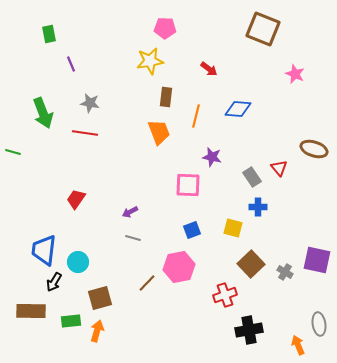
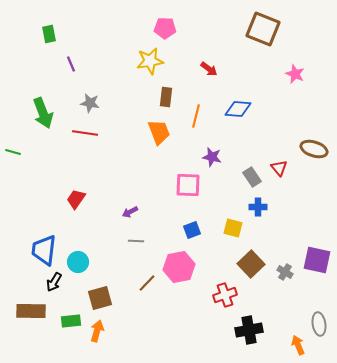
gray line at (133, 238): moved 3 px right, 3 px down; rotated 14 degrees counterclockwise
